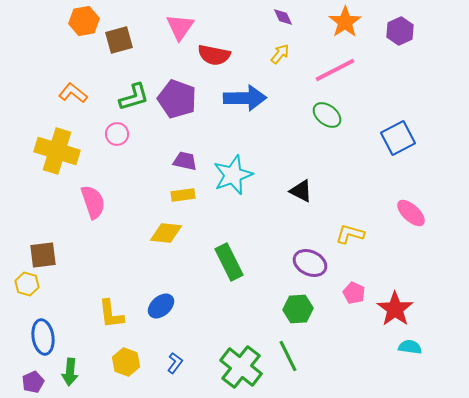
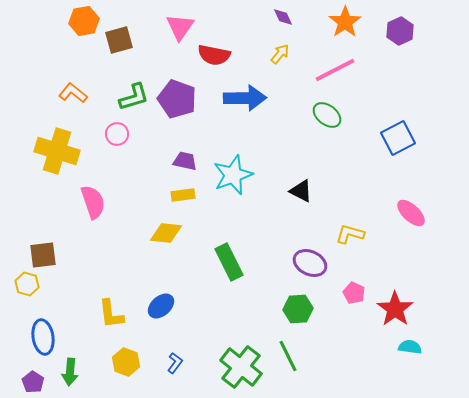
purple pentagon at (33, 382): rotated 15 degrees counterclockwise
